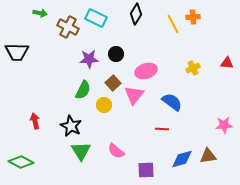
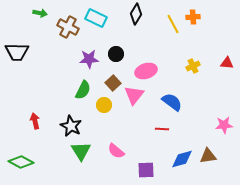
yellow cross: moved 2 px up
